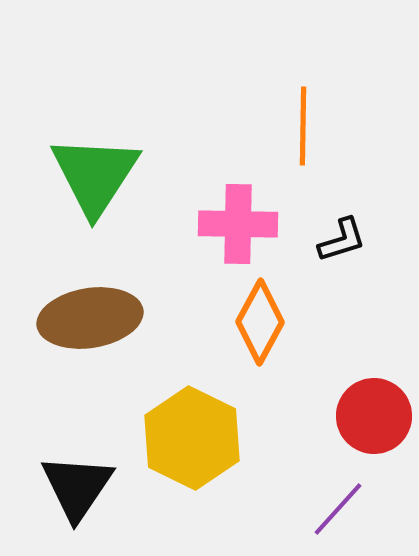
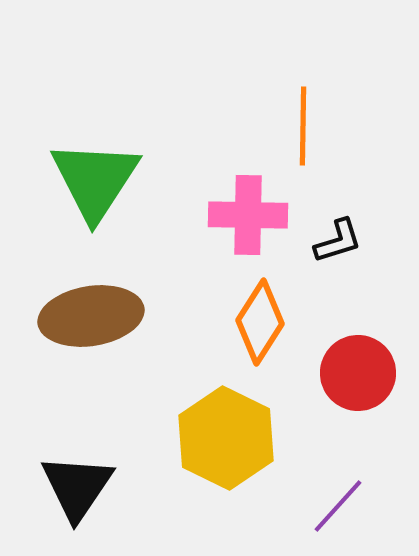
green triangle: moved 5 px down
pink cross: moved 10 px right, 9 px up
black L-shape: moved 4 px left, 1 px down
brown ellipse: moved 1 px right, 2 px up
orange diamond: rotated 4 degrees clockwise
red circle: moved 16 px left, 43 px up
yellow hexagon: moved 34 px right
purple line: moved 3 px up
